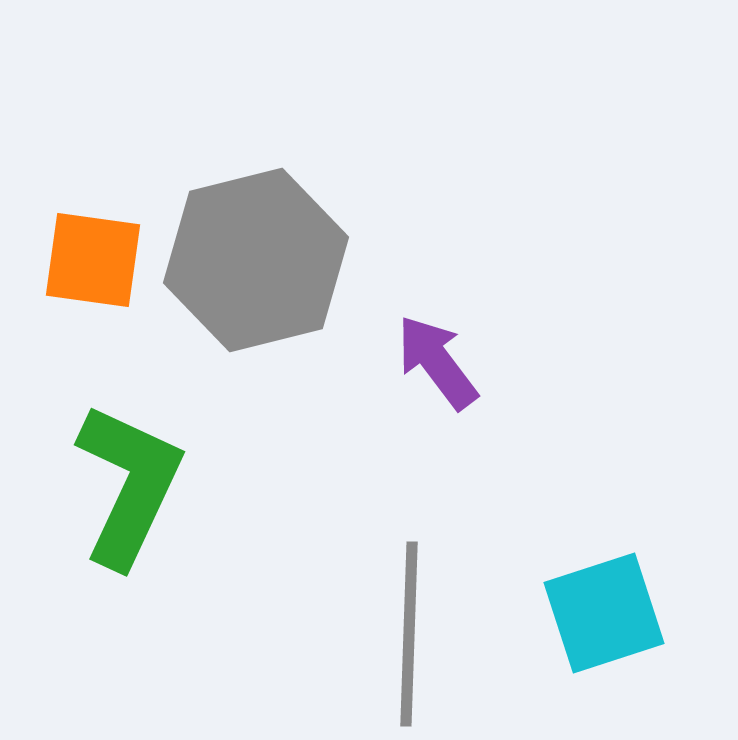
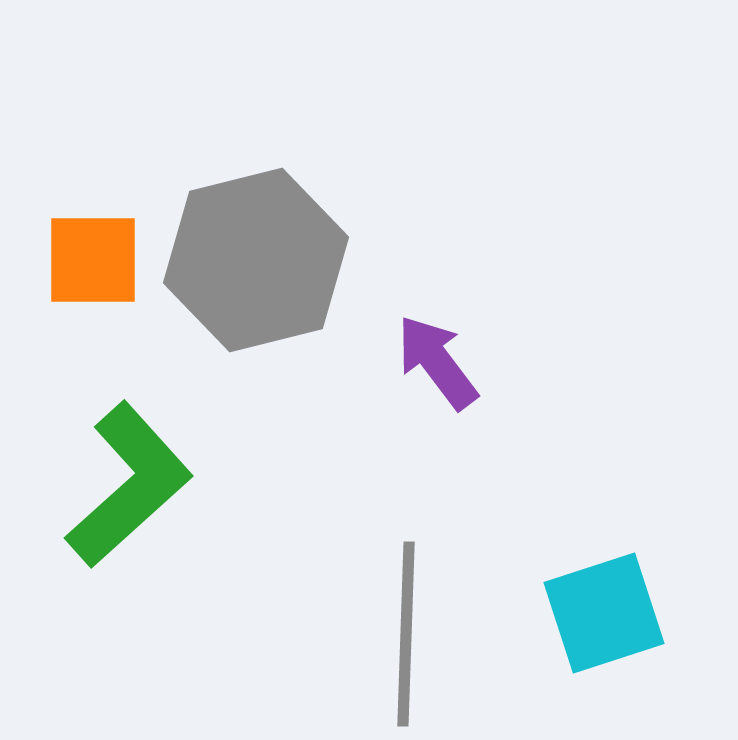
orange square: rotated 8 degrees counterclockwise
green L-shape: rotated 23 degrees clockwise
gray line: moved 3 px left
